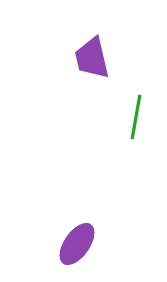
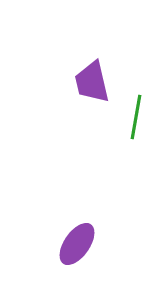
purple trapezoid: moved 24 px down
